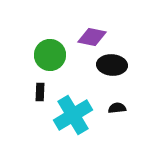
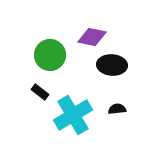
black rectangle: rotated 54 degrees counterclockwise
black semicircle: moved 1 px down
